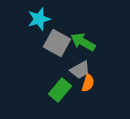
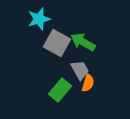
gray trapezoid: rotated 90 degrees counterclockwise
